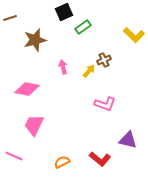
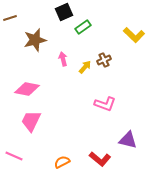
pink arrow: moved 8 px up
yellow arrow: moved 4 px left, 4 px up
pink trapezoid: moved 3 px left, 4 px up
